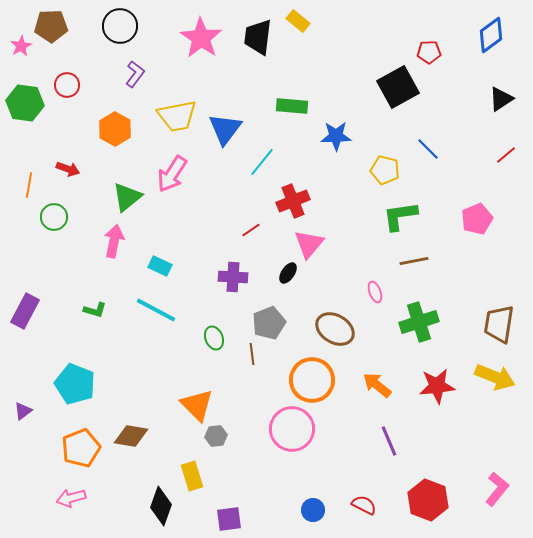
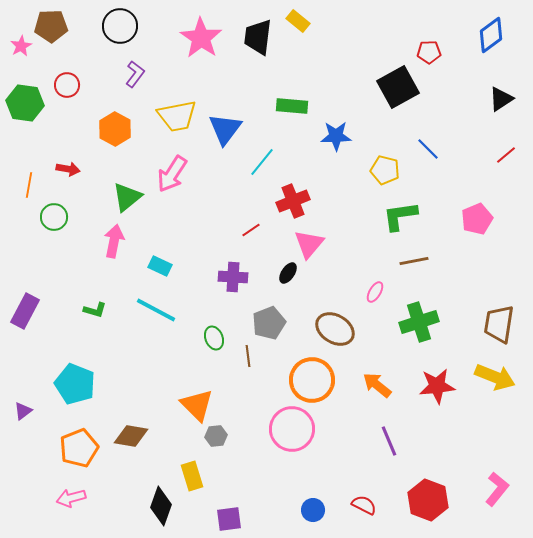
red arrow at (68, 169): rotated 10 degrees counterclockwise
pink ellipse at (375, 292): rotated 50 degrees clockwise
brown line at (252, 354): moved 4 px left, 2 px down
orange pentagon at (81, 448): moved 2 px left
